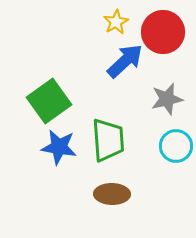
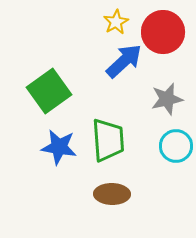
blue arrow: moved 1 px left
green square: moved 10 px up
